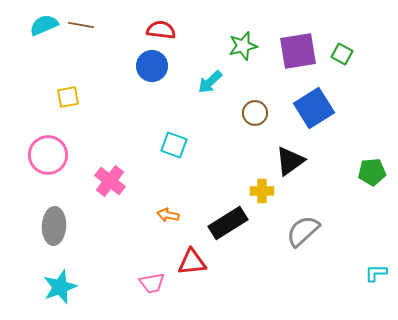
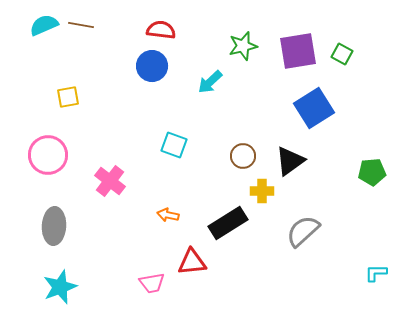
brown circle: moved 12 px left, 43 px down
